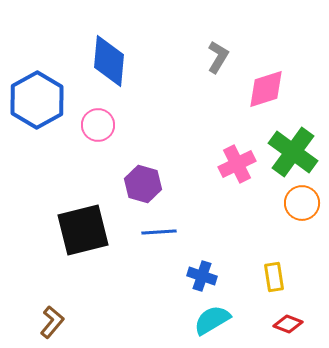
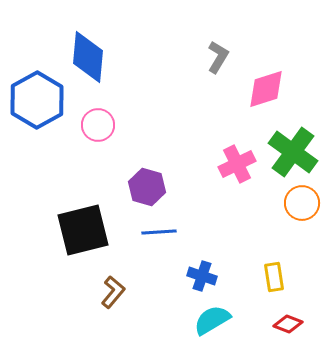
blue diamond: moved 21 px left, 4 px up
purple hexagon: moved 4 px right, 3 px down
brown L-shape: moved 61 px right, 30 px up
